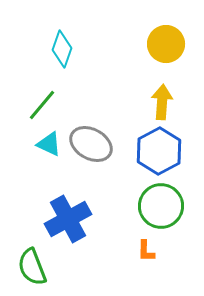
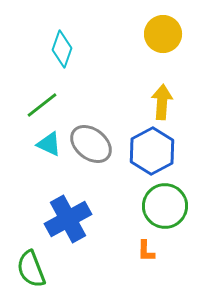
yellow circle: moved 3 px left, 10 px up
green line: rotated 12 degrees clockwise
gray ellipse: rotated 9 degrees clockwise
blue hexagon: moved 7 px left
green circle: moved 4 px right
green semicircle: moved 1 px left, 2 px down
